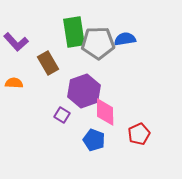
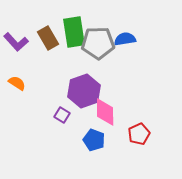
brown rectangle: moved 25 px up
orange semicircle: moved 3 px right; rotated 30 degrees clockwise
